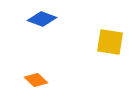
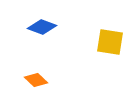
blue diamond: moved 8 px down
